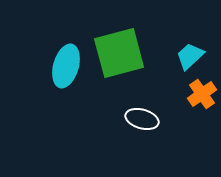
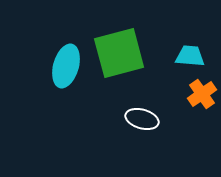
cyan trapezoid: rotated 48 degrees clockwise
